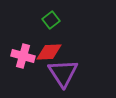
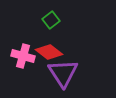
red diamond: rotated 40 degrees clockwise
